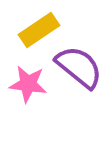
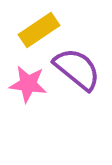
purple semicircle: moved 2 px left, 2 px down
